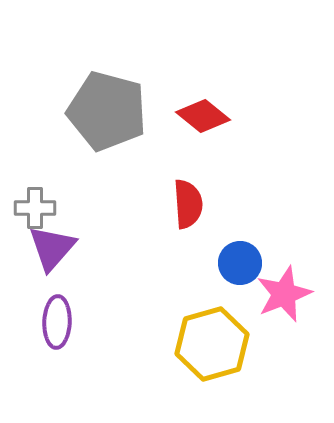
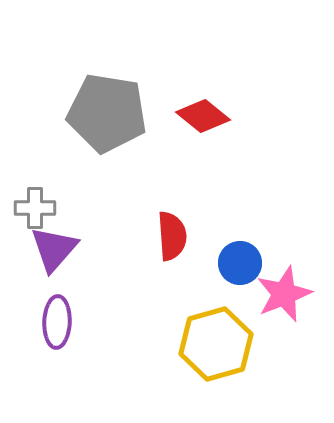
gray pentagon: moved 2 px down; rotated 6 degrees counterclockwise
red semicircle: moved 16 px left, 32 px down
purple triangle: moved 2 px right, 1 px down
yellow hexagon: moved 4 px right
